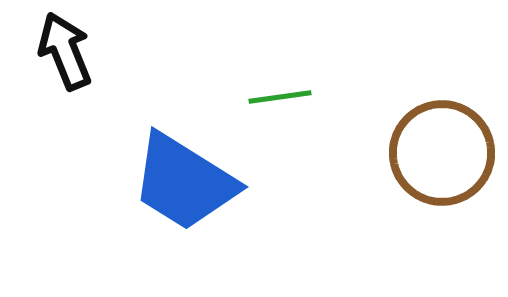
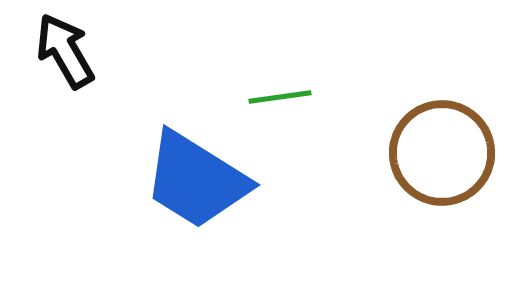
black arrow: rotated 8 degrees counterclockwise
blue trapezoid: moved 12 px right, 2 px up
